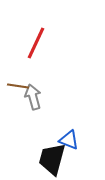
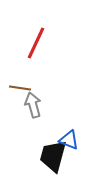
brown line: moved 2 px right, 2 px down
gray arrow: moved 8 px down
black trapezoid: moved 1 px right, 3 px up
